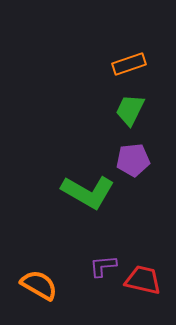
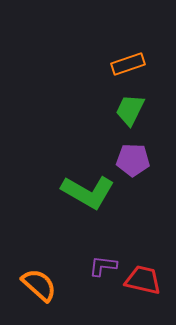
orange rectangle: moved 1 px left
purple pentagon: rotated 8 degrees clockwise
purple L-shape: rotated 12 degrees clockwise
orange semicircle: rotated 12 degrees clockwise
